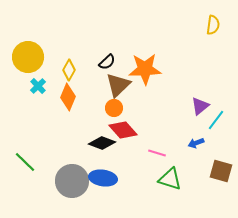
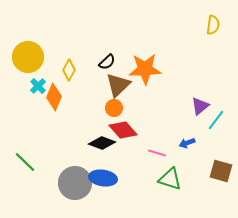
orange diamond: moved 14 px left
blue arrow: moved 9 px left
gray circle: moved 3 px right, 2 px down
